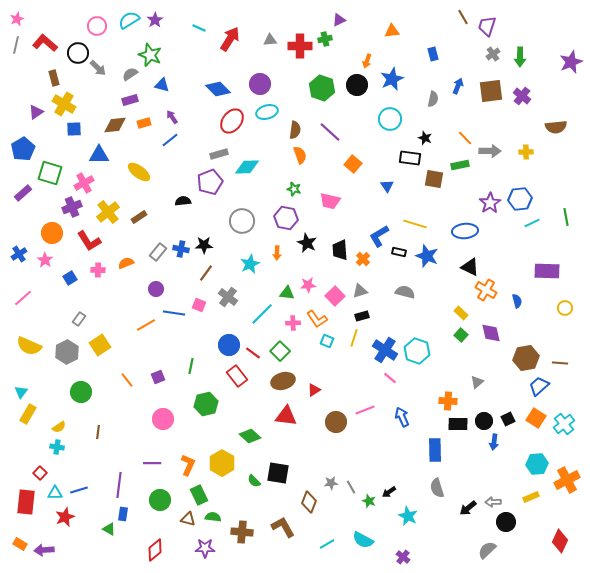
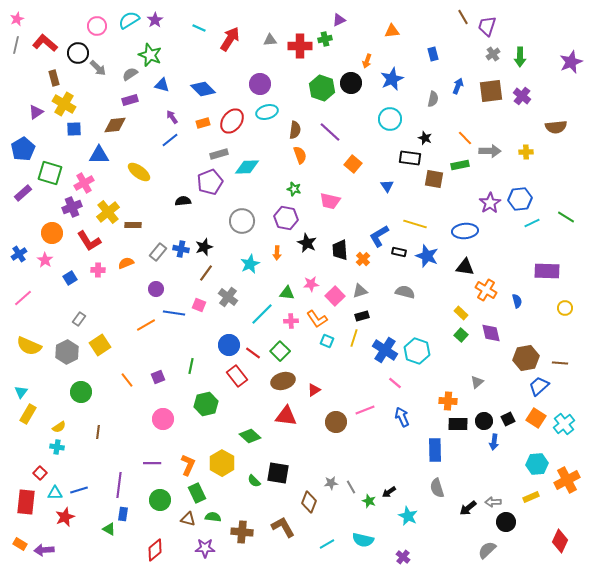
black circle at (357, 85): moved 6 px left, 2 px up
blue diamond at (218, 89): moved 15 px left
orange rectangle at (144, 123): moved 59 px right
brown rectangle at (139, 217): moved 6 px left, 8 px down; rotated 35 degrees clockwise
green line at (566, 217): rotated 48 degrees counterclockwise
black star at (204, 245): moved 2 px down; rotated 18 degrees counterclockwise
black triangle at (470, 267): moved 5 px left; rotated 18 degrees counterclockwise
pink star at (308, 285): moved 3 px right, 1 px up
pink cross at (293, 323): moved 2 px left, 2 px up
pink line at (390, 378): moved 5 px right, 5 px down
green rectangle at (199, 495): moved 2 px left, 2 px up
cyan semicircle at (363, 540): rotated 15 degrees counterclockwise
